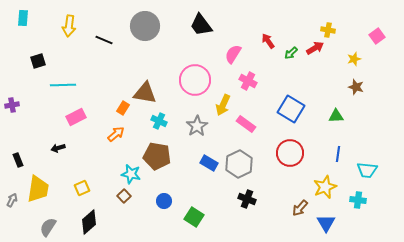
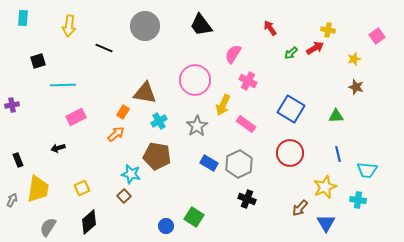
black line at (104, 40): moved 8 px down
red arrow at (268, 41): moved 2 px right, 13 px up
orange rectangle at (123, 108): moved 4 px down
cyan cross at (159, 121): rotated 35 degrees clockwise
blue line at (338, 154): rotated 21 degrees counterclockwise
blue circle at (164, 201): moved 2 px right, 25 px down
